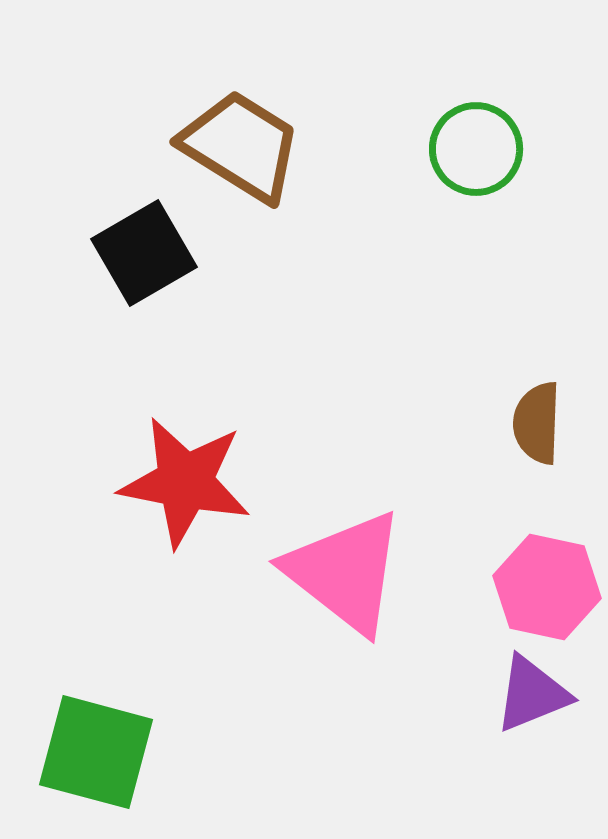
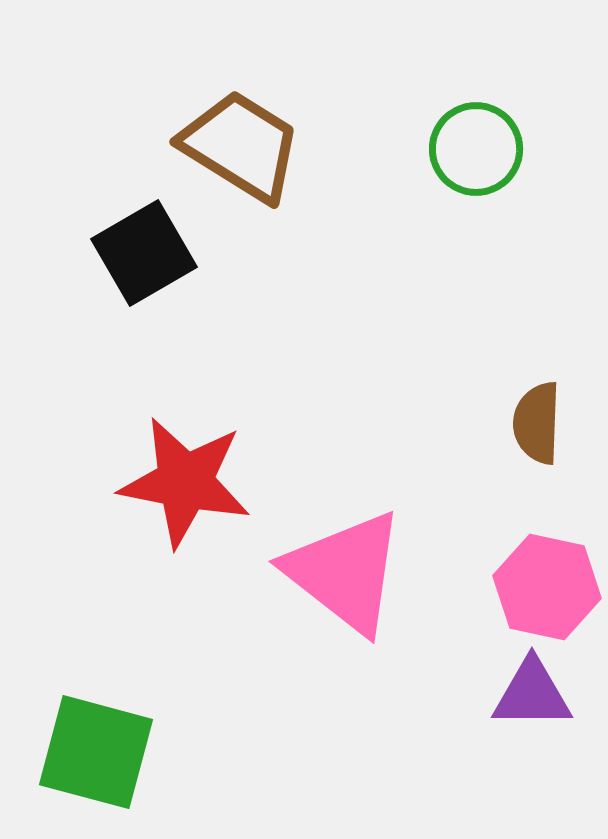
purple triangle: rotated 22 degrees clockwise
